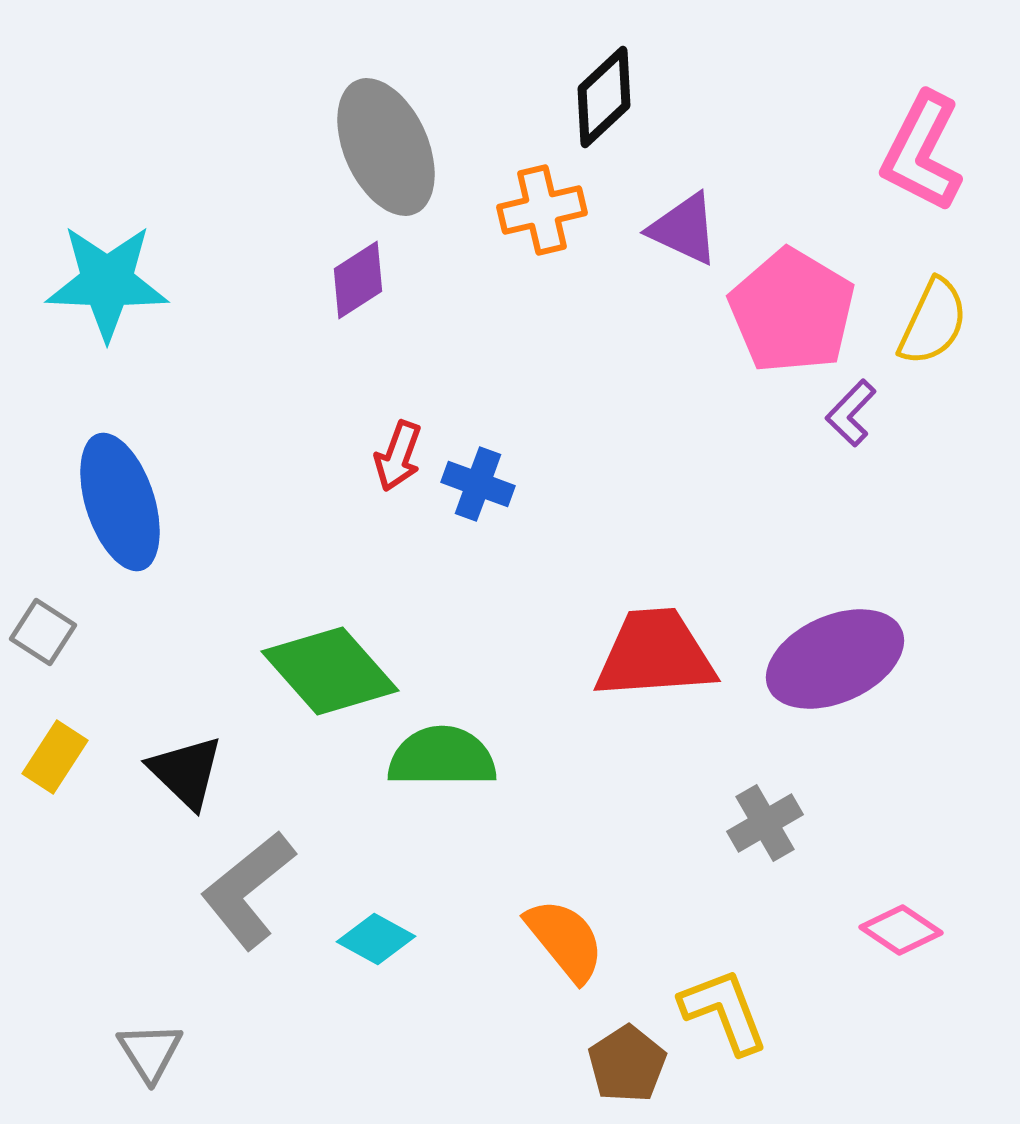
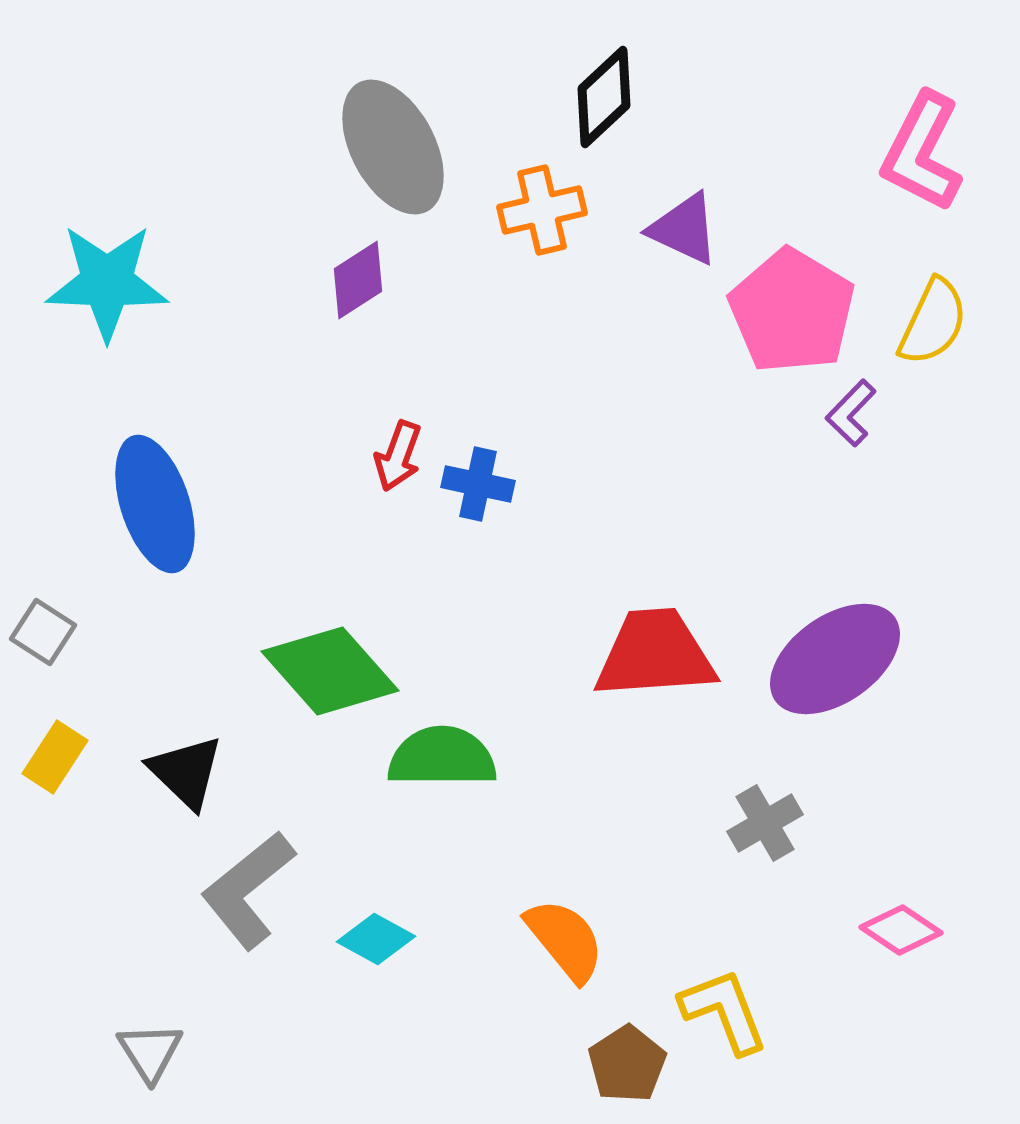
gray ellipse: moved 7 px right; rotated 4 degrees counterclockwise
blue cross: rotated 8 degrees counterclockwise
blue ellipse: moved 35 px right, 2 px down
purple ellipse: rotated 11 degrees counterclockwise
